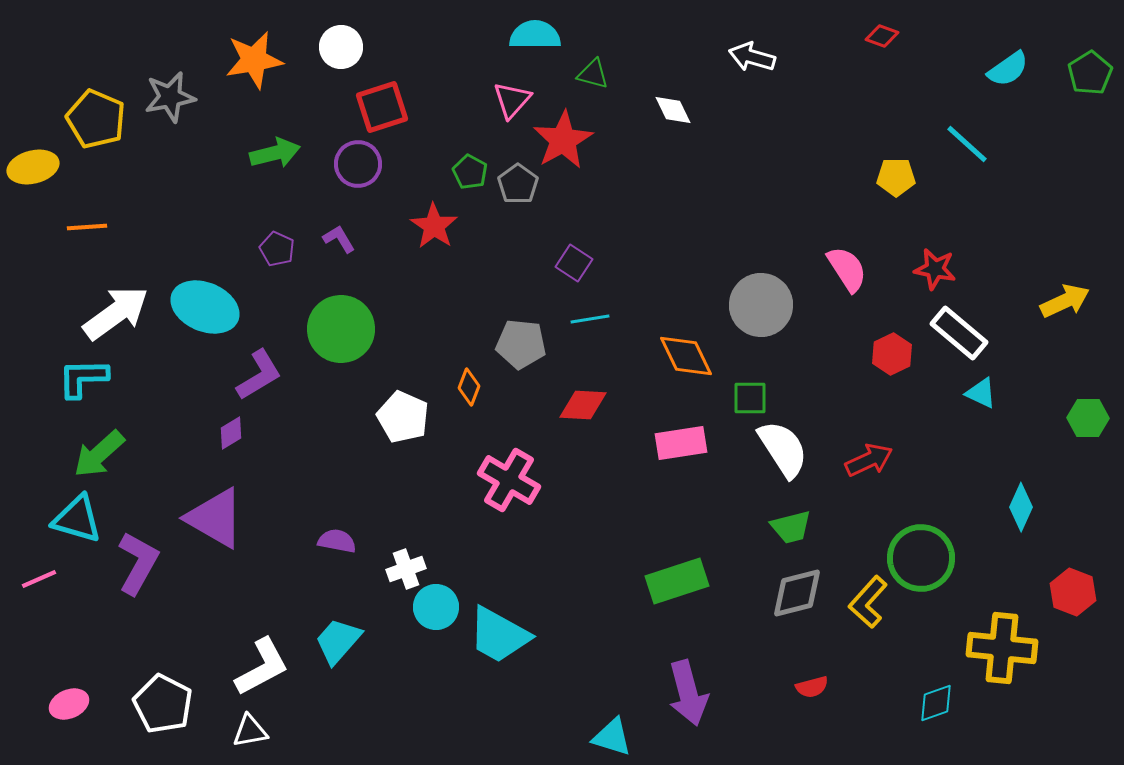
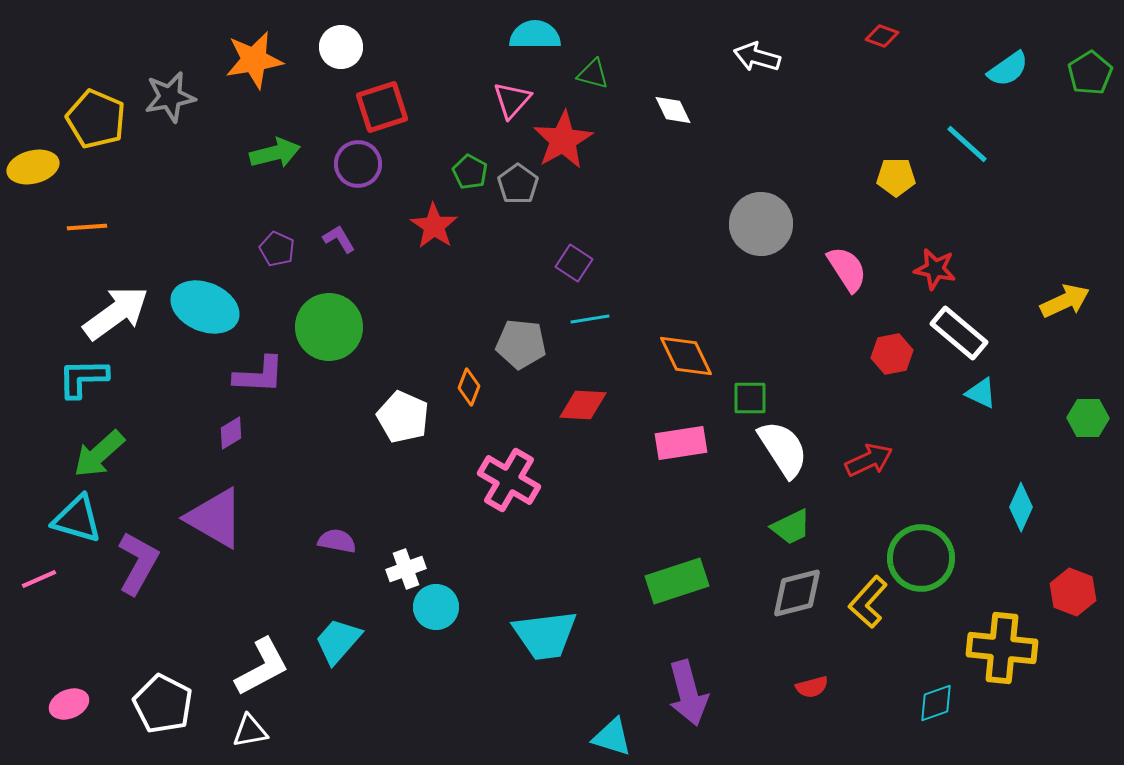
white arrow at (752, 57): moved 5 px right
gray circle at (761, 305): moved 81 px up
green circle at (341, 329): moved 12 px left, 2 px up
red hexagon at (892, 354): rotated 15 degrees clockwise
purple L-shape at (259, 375): rotated 34 degrees clockwise
green trapezoid at (791, 527): rotated 12 degrees counterclockwise
cyan trapezoid at (499, 635): moved 46 px right; rotated 36 degrees counterclockwise
